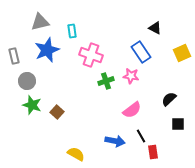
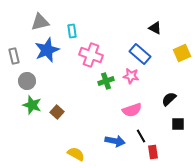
blue rectangle: moved 1 px left, 2 px down; rotated 15 degrees counterclockwise
pink semicircle: rotated 18 degrees clockwise
